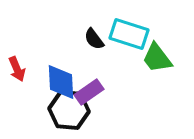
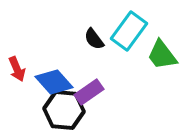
cyan rectangle: moved 3 px up; rotated 72 degrees counterclockwise
green trapezoid: moved 5 px right, 3 px up
blue diamond: moved 7 px left; rotated 39 degrees counterclockwise
black hexagon: moved 5 px left
